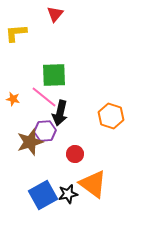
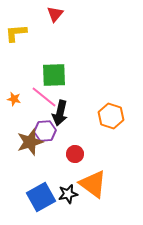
orange star: moved 1 px right
blue square: moved 2 px left, 2 px down
